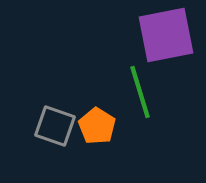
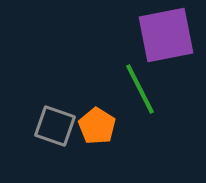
green line: moved 3 px up; rotated 10 degrees counterclockwise
